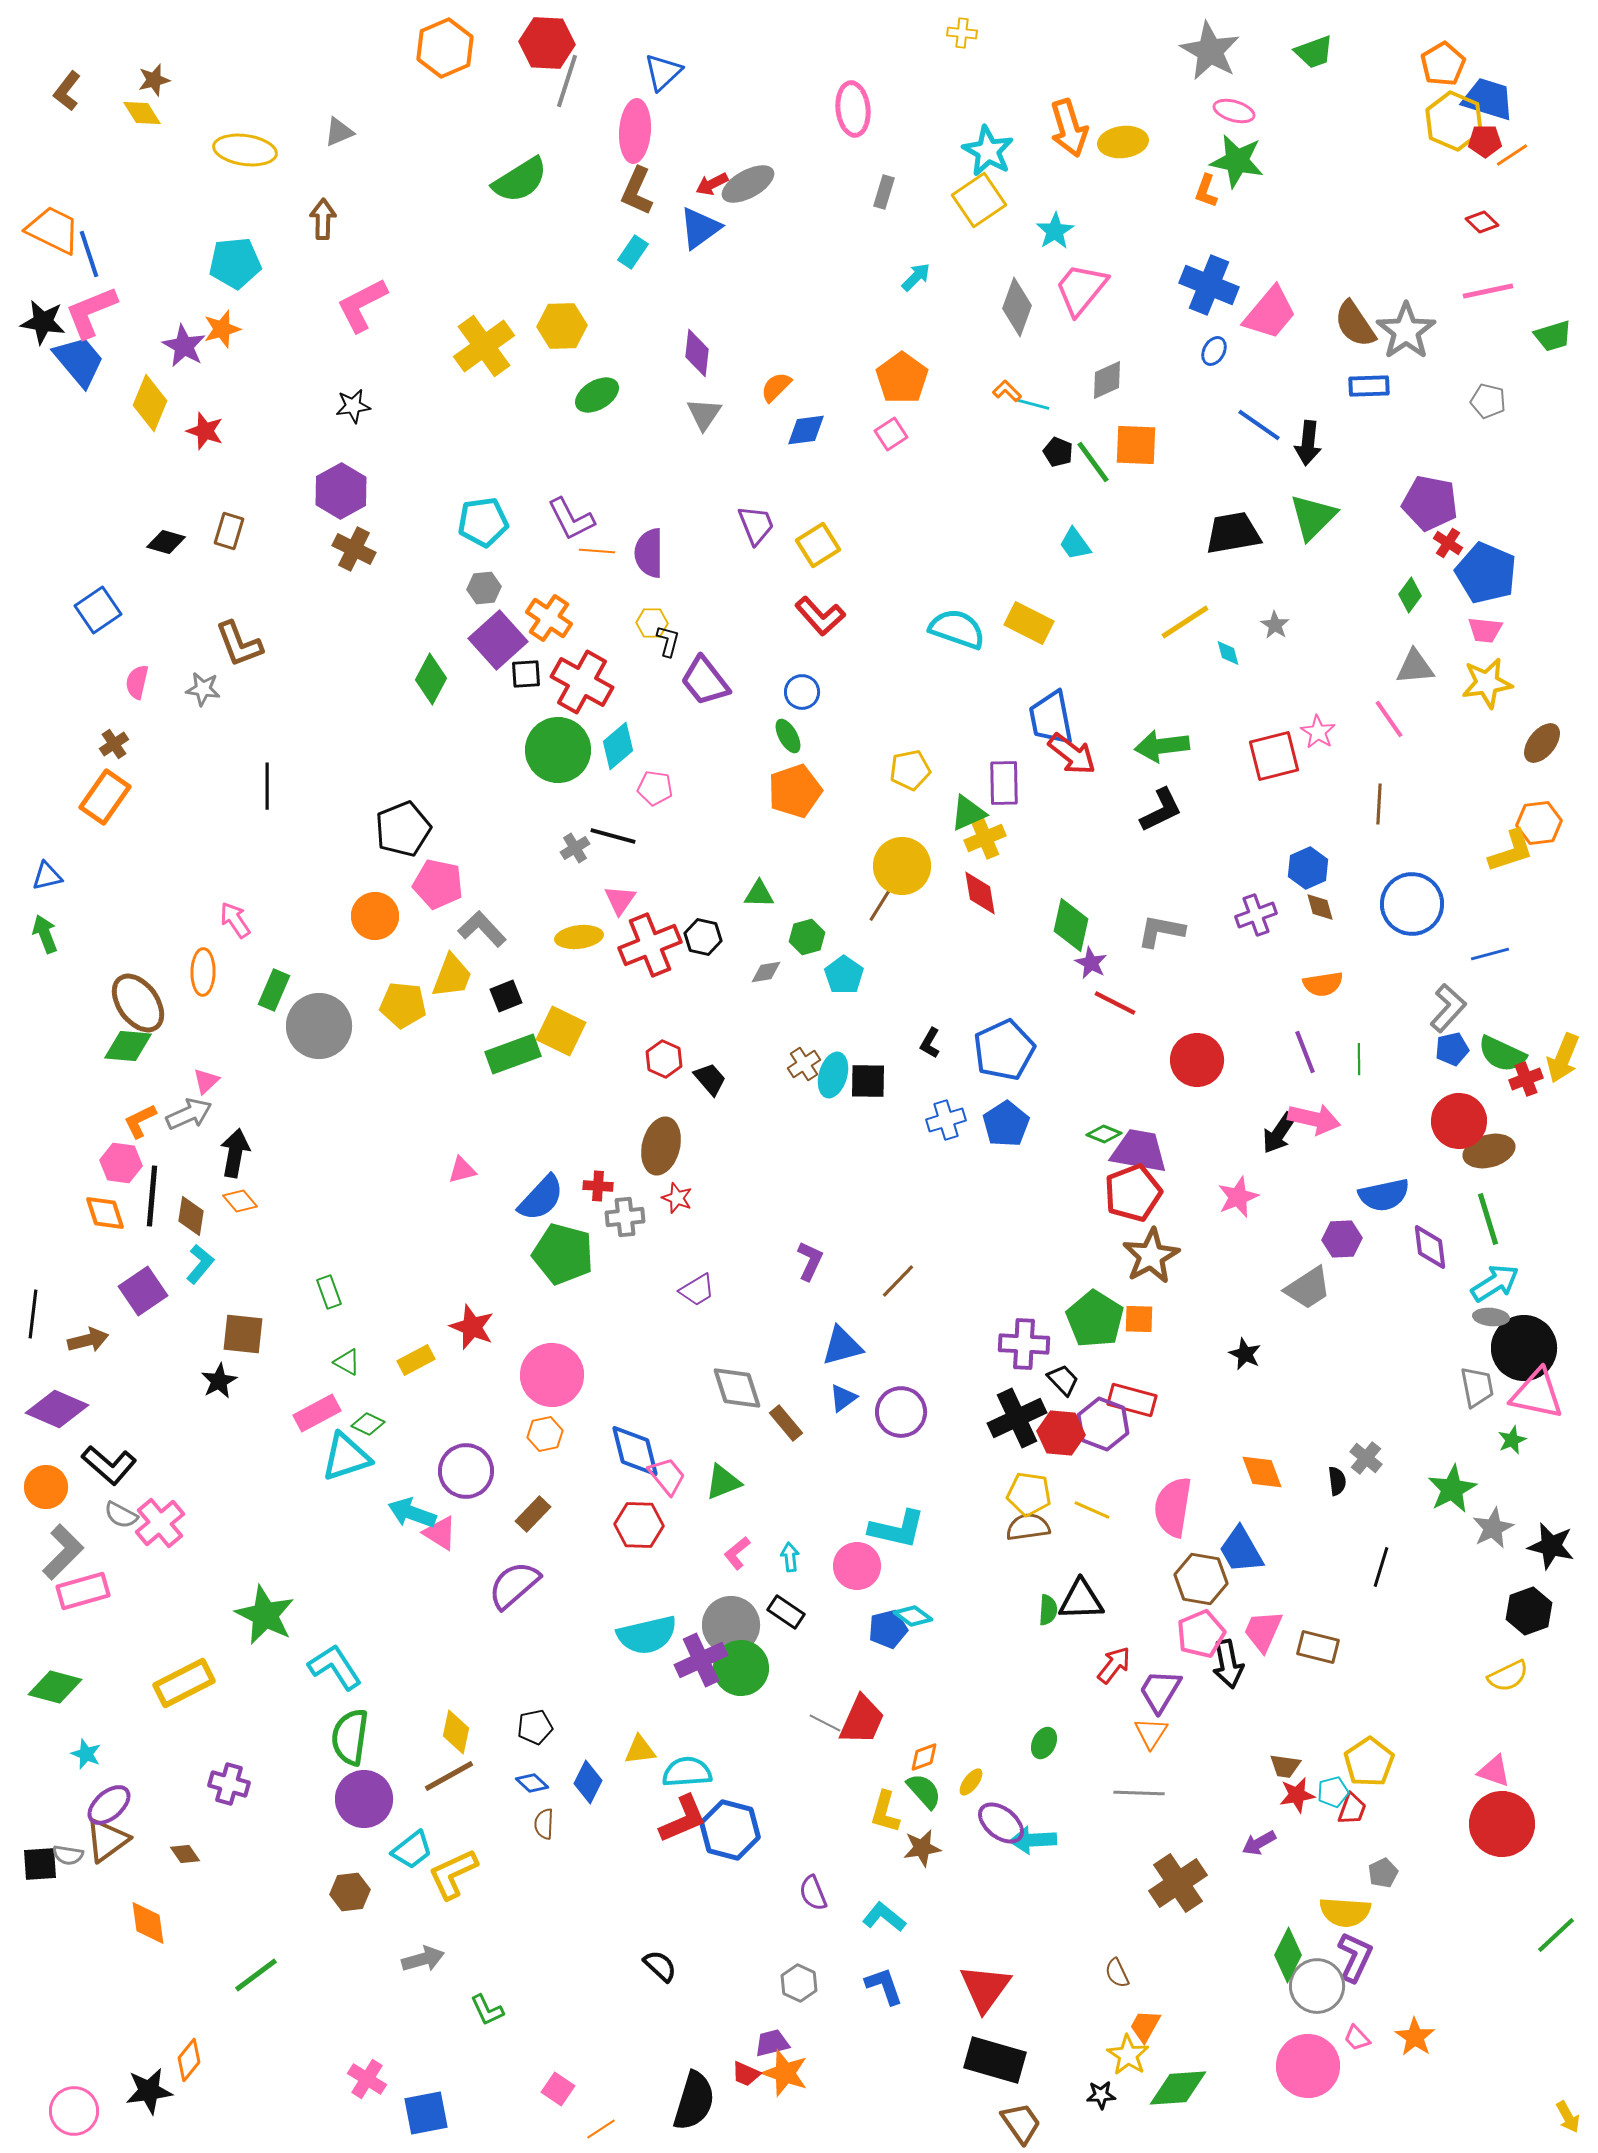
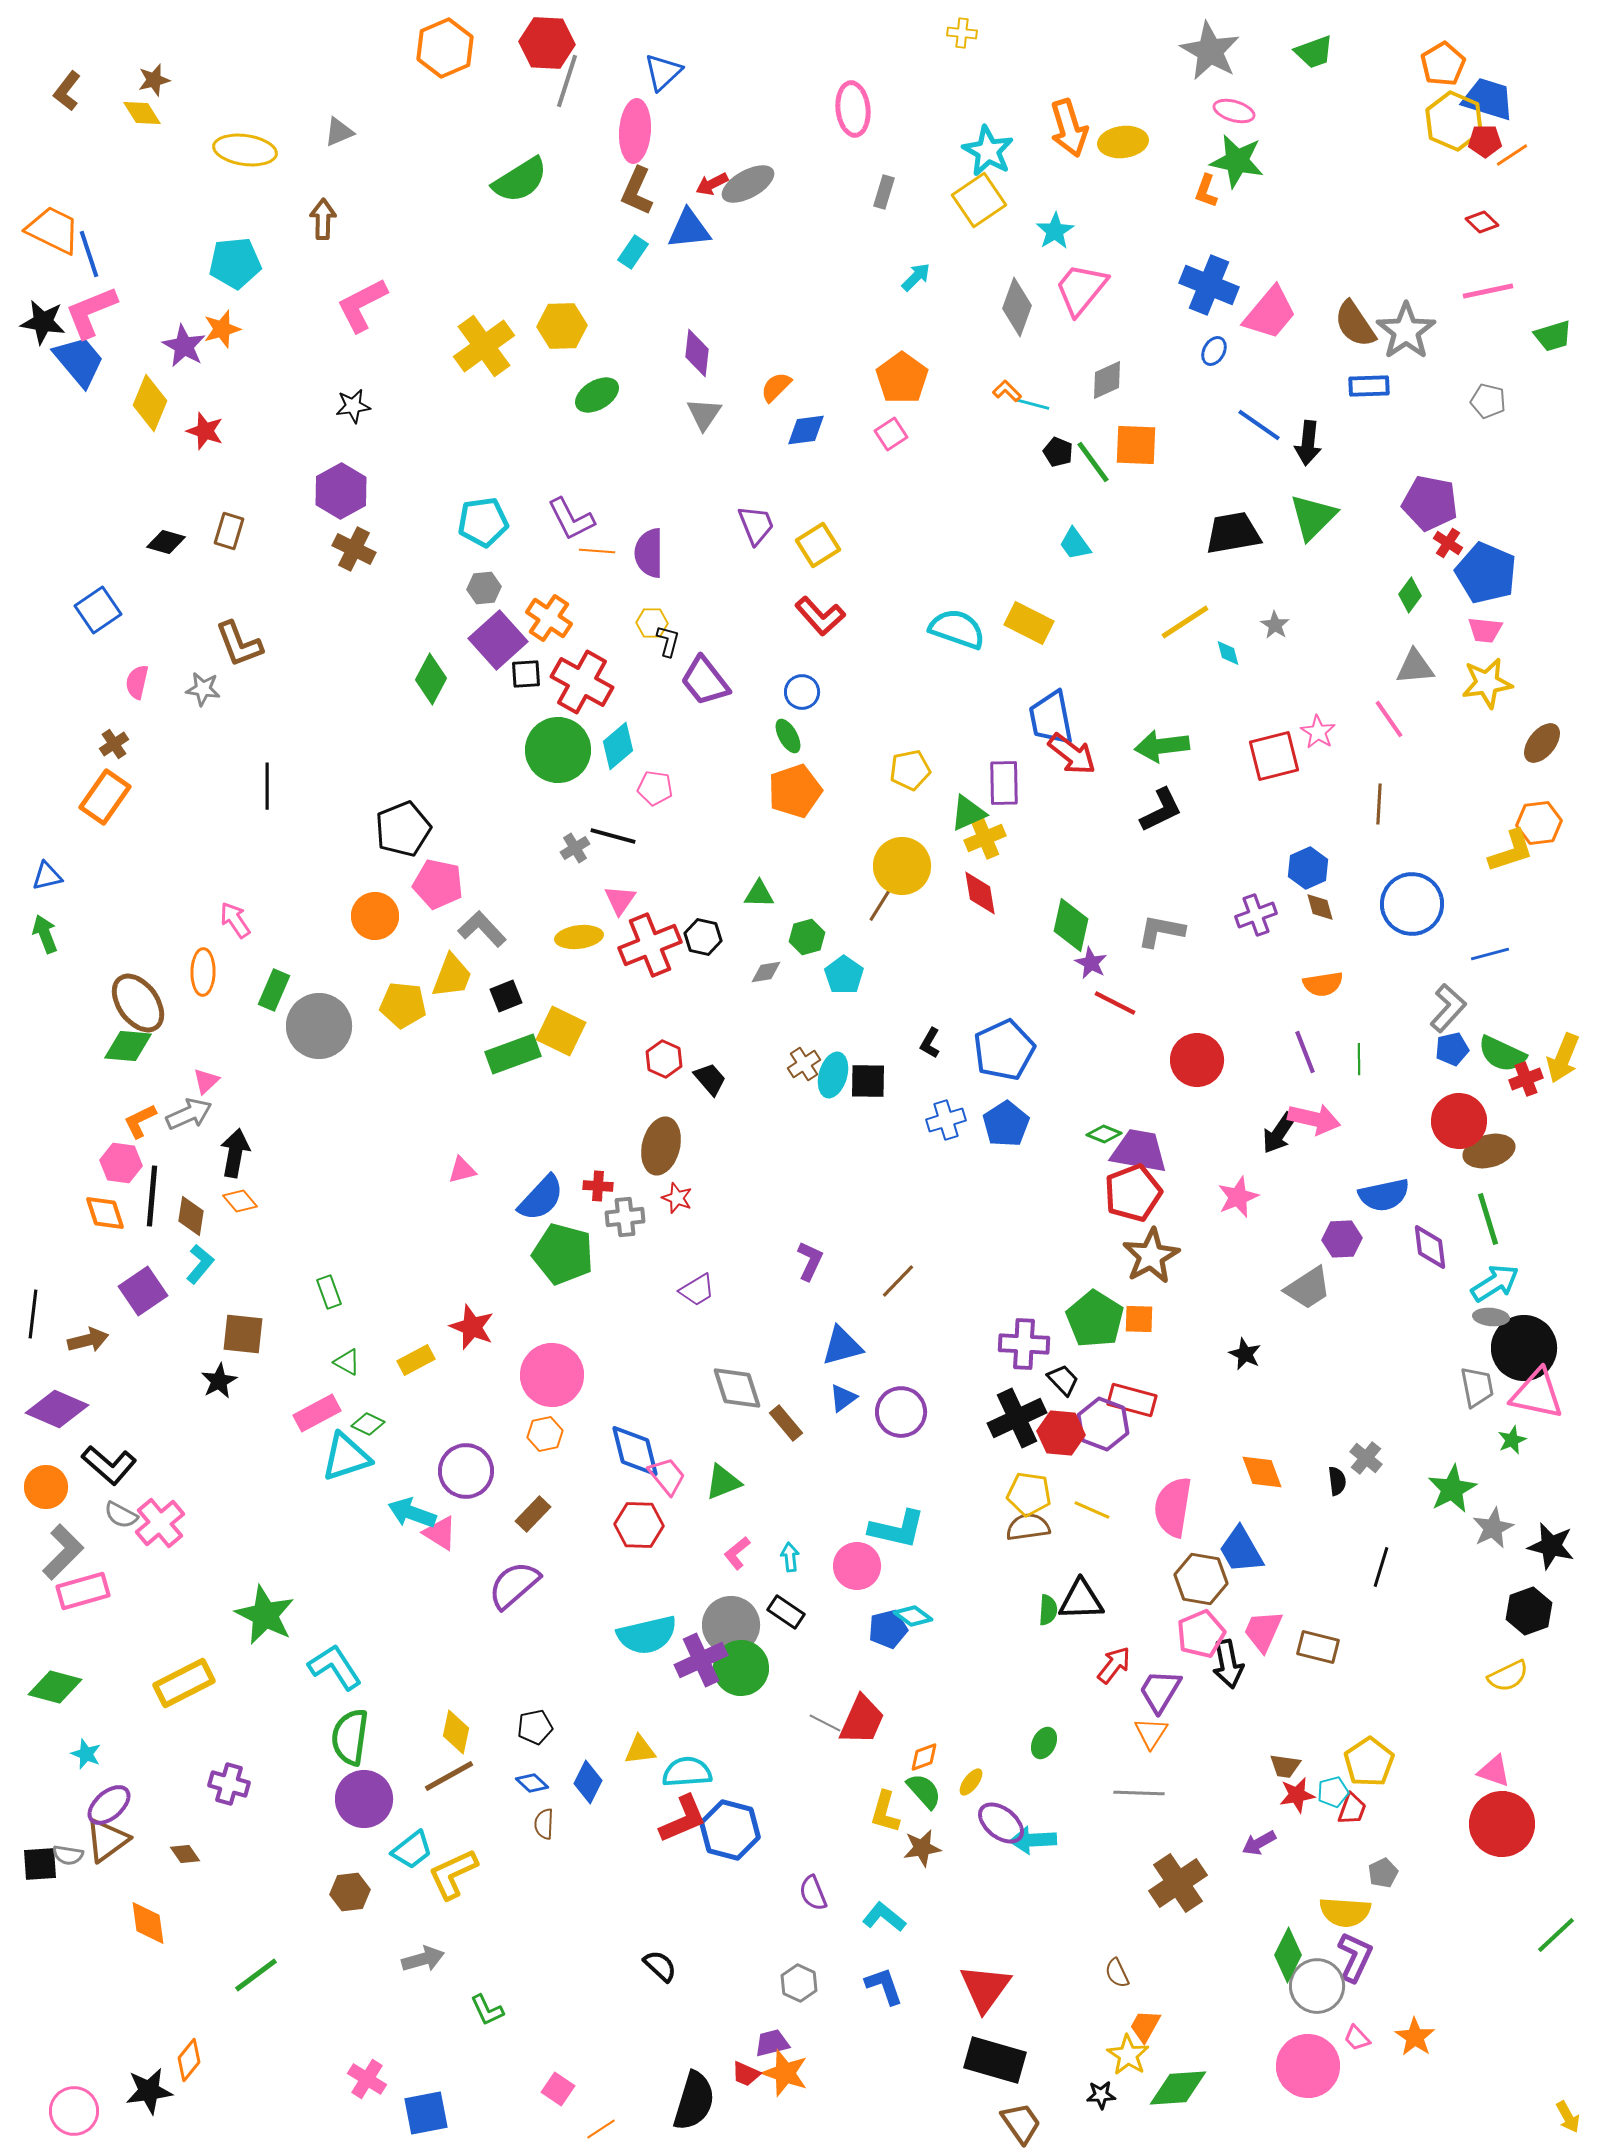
blue triangle at (700, 228): moved 11 px left, 1 px down; rotated 30 degrees clockwise
